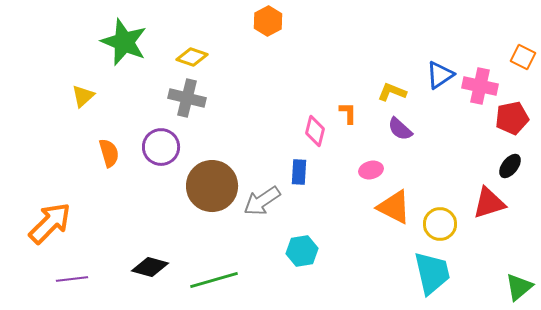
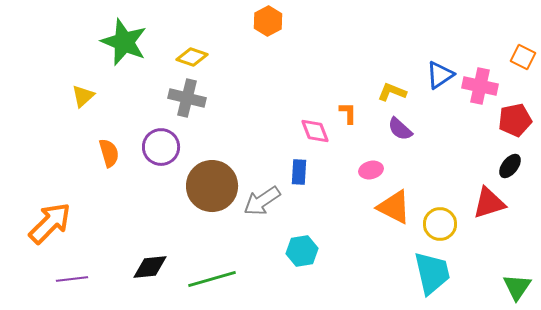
red pentagon: moved 3 px right, 2 px down
pink diamond: rotated 36 degrees counterclockwise
black diamond: rotated 21 degrees counterclockwise
green line: moved 2 px left, 1 px up
green triangle: moved 2 px left; rotated 16 degrees counterclockwise
